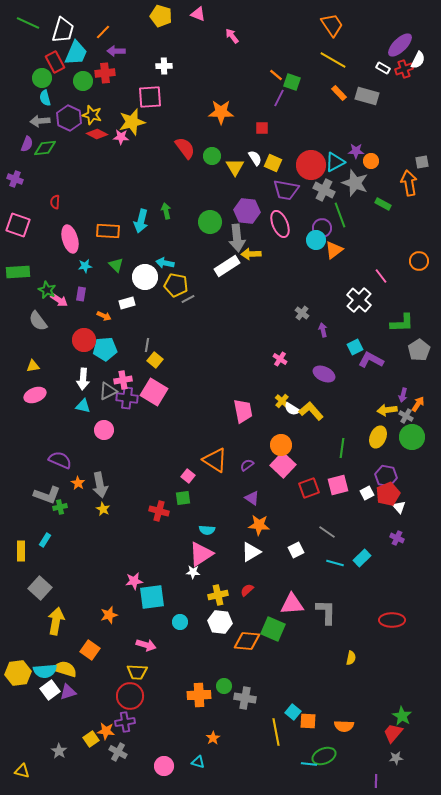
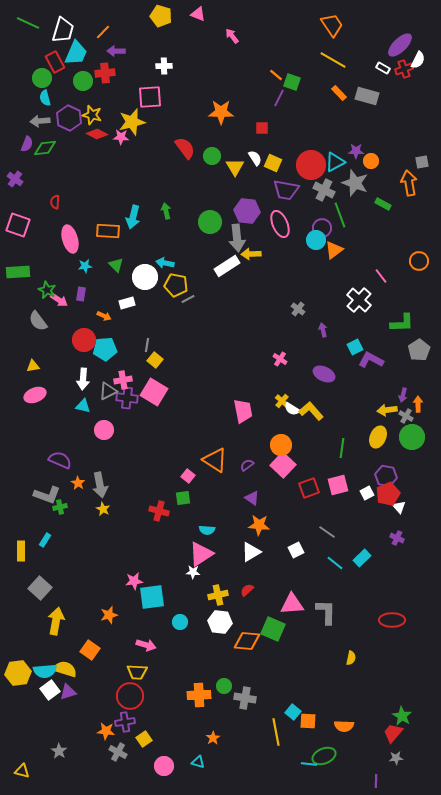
purple cross at (15, 179): rotated 14 degrees clockwise
cyan arrow at (141, 221): moved 8 px left, 4 px up
gray cross at (302, 313): moved 4 px left, 4 px up
orange arrow at (418, 404): rotated 35 degrees counterclockwise
cyan line at (335, 563): rotated 24 degrees clockwise
yellow square at (91, 739): moved 53 px right
